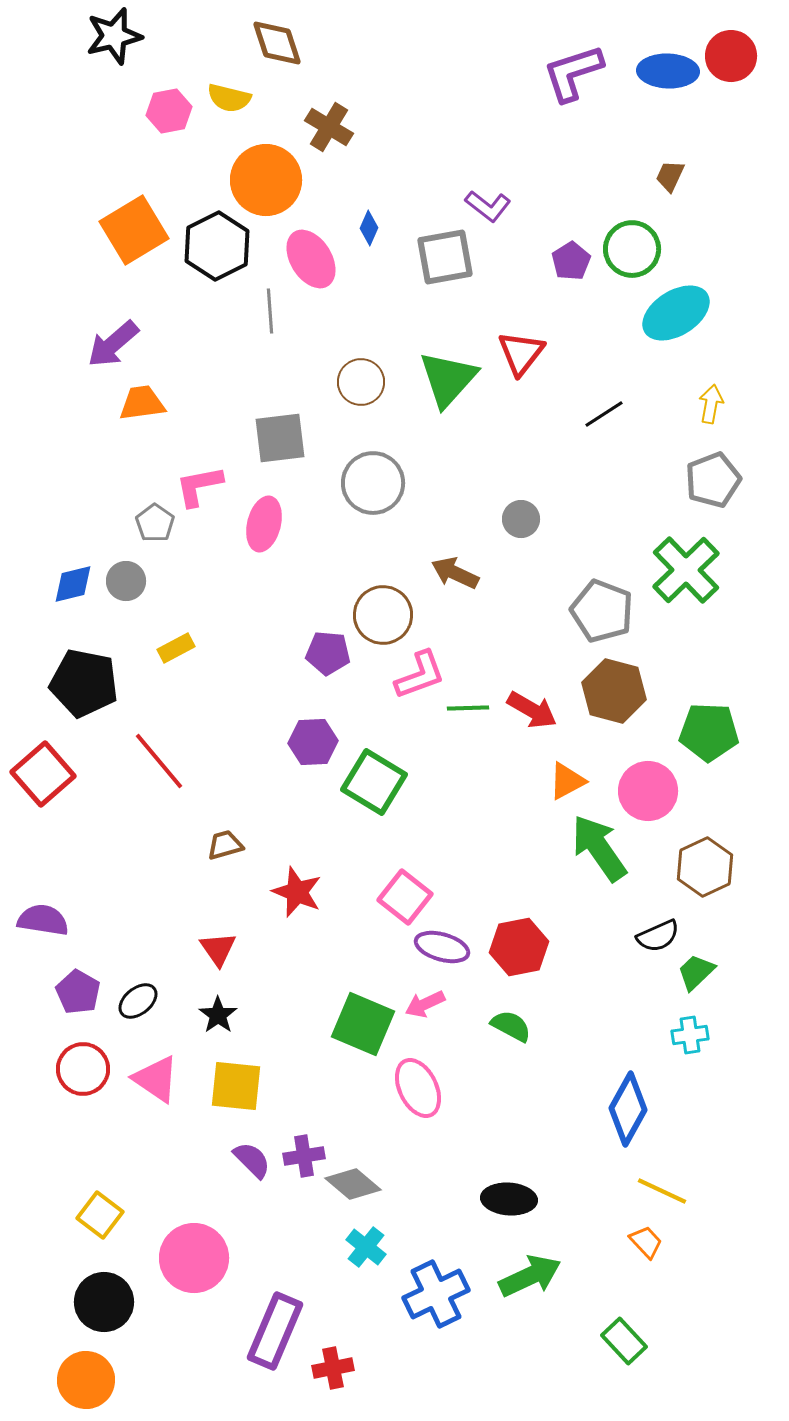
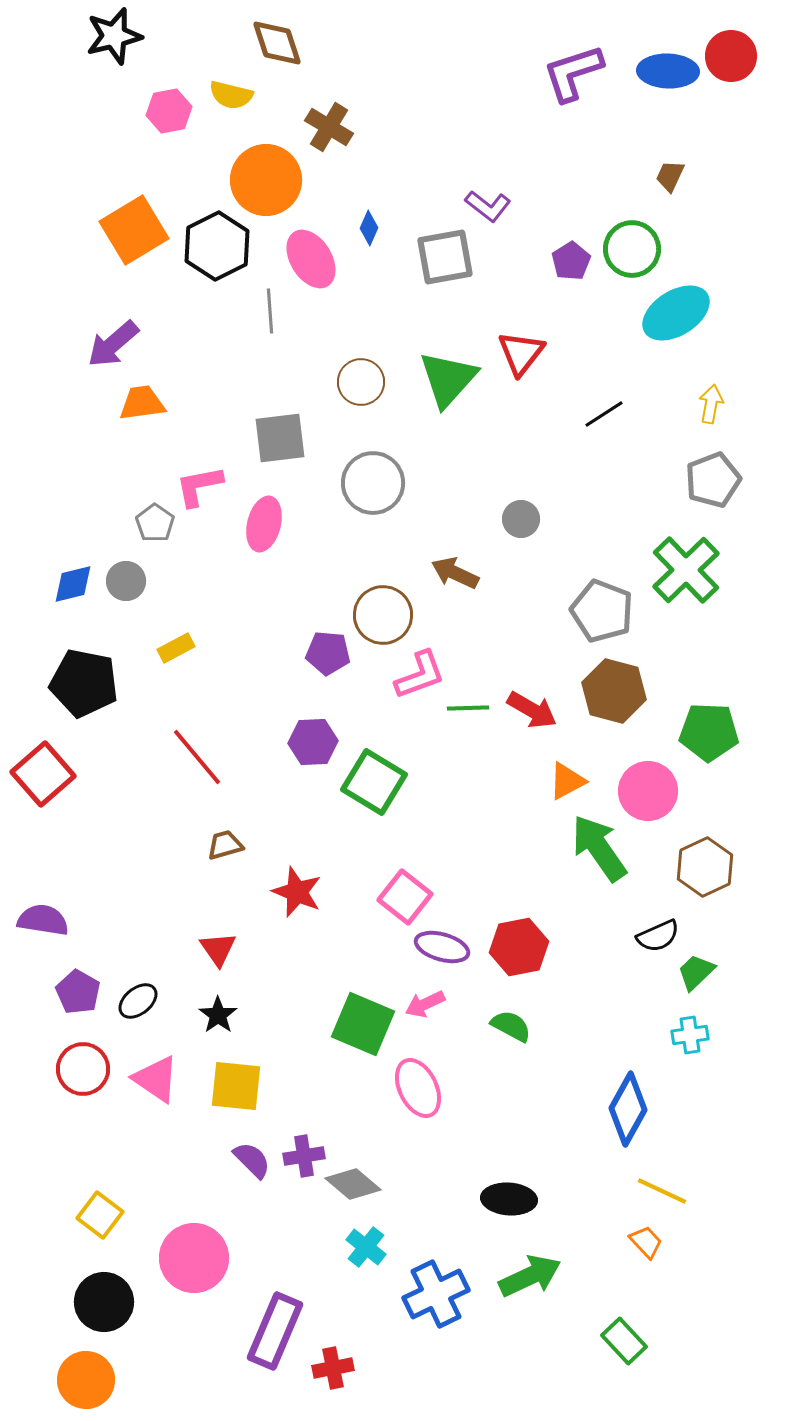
yellow semicircle at (229, 98): moved 2 px right, 3 px up
red line at (159, 761): moved 38 px right, 4 px up
